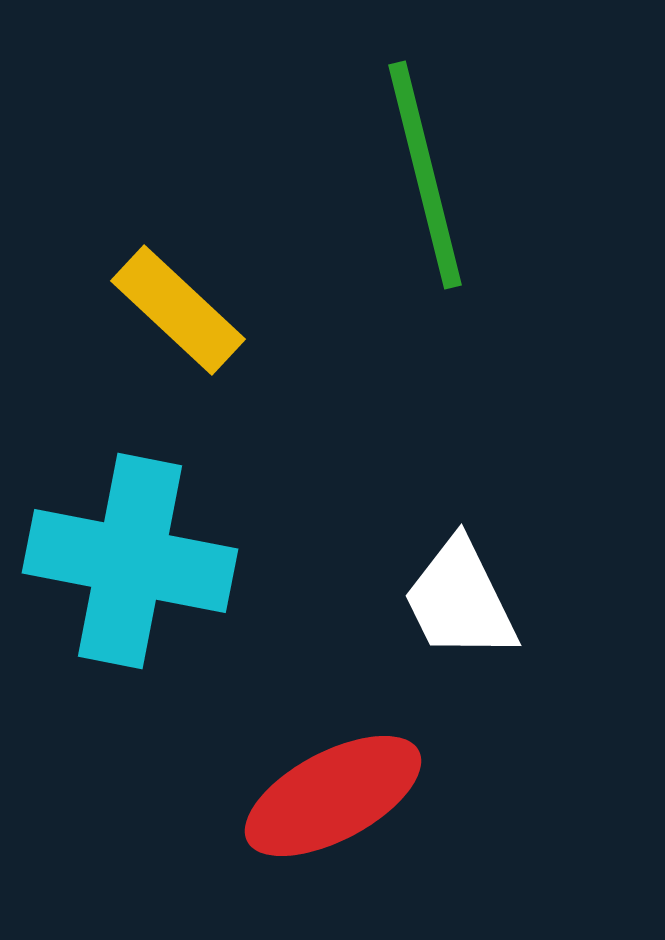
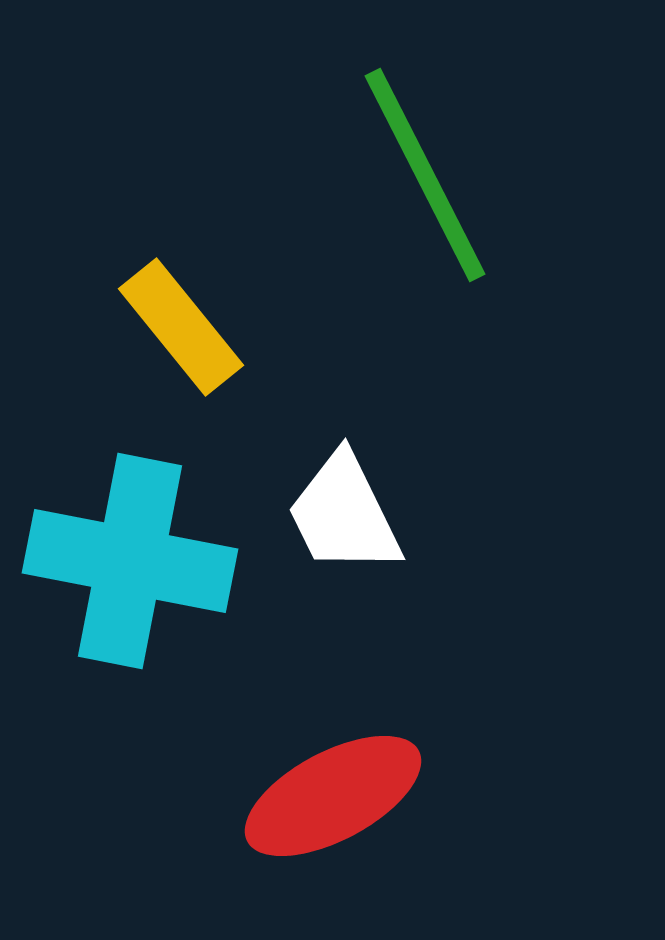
green line: rotated 13 degrees counterclockwise
yellow rectangle: moved 3 px right, 17 px down; rotated 8 degrees clockwise
white trapezoid: moved 116 px left, 86 px up
